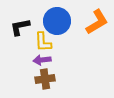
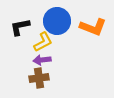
orange L-shape: moved 4 px left, 5 px down; rotated 52 degrees clockwise
yellow L-shape: rotated 115 degrees counterclockwise
brown cross: moved 6 px left, 1 px up
